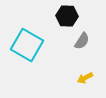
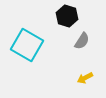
black hexagon: rotated 15 degrees clockwise
